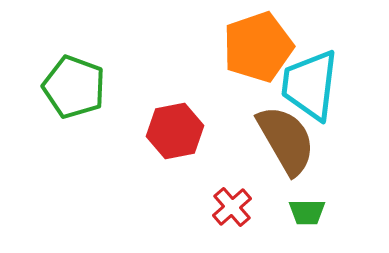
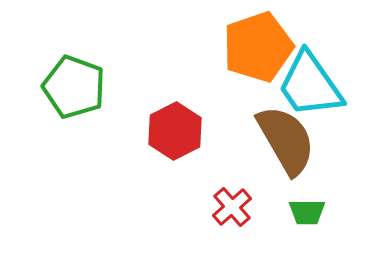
cyan trapezoid: rotated 42 degrees counterclockwise
red hexagon: rotated 16 degrees counterclockwise
